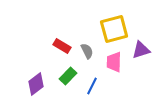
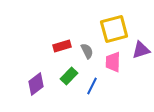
red rectangle: rotated 48 degrees counterclockwise
pink trapezoid: moved 1 px left
green rectangle: moved 1 px right
